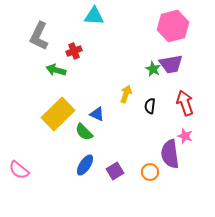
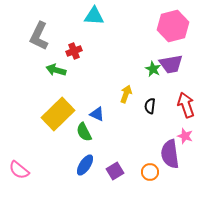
red arrow: moved 1 px right, 2 px down
green semicircle: rotated 18 degrees clockwise
